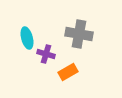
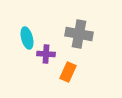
purple cross: rotated 12 degrees counterclockwise
orange rectangle: rotated 36 degrees counterclockwise
